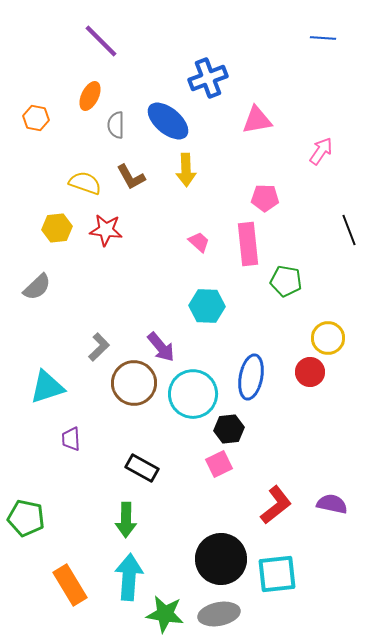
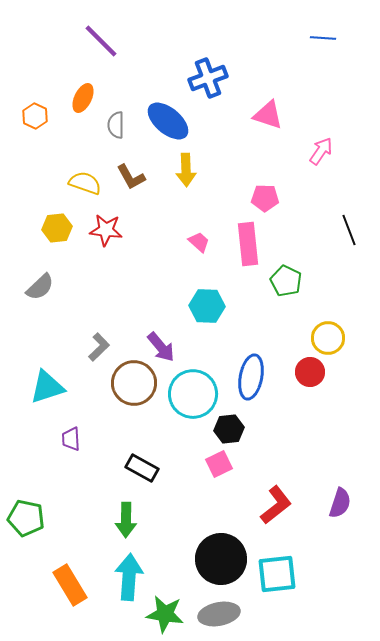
orange ellipse at (90, 96): moved 7 px left, 2 px down
orange hexagon at (36, 118): moved 1 px left, 2 px up; rotated 15 degrees clockwise
pink triangle at (257, 120): moved 11 px right, 5 px up; rotated 28 degrees clockwise
green pentagon at (286, 281): rotated 16 degrees clockwise
gray semicircle at (37, 287): moved 3 px right
purple semicircle at (332, 504): moved 8 px right, 1 px up; rotated 96 degrees clockwise
